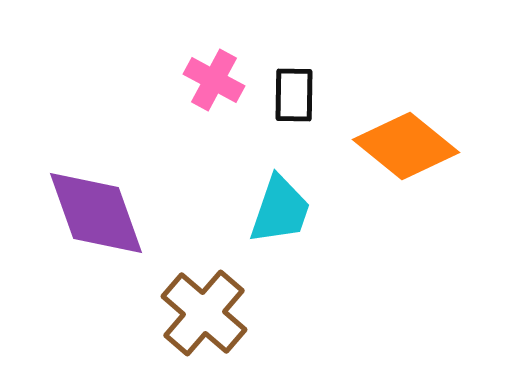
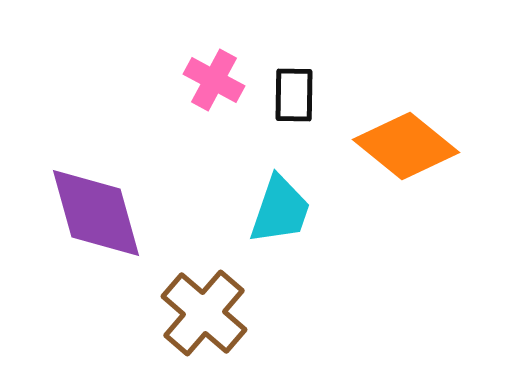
purple diamond: rotated 4 degrees clockwise
